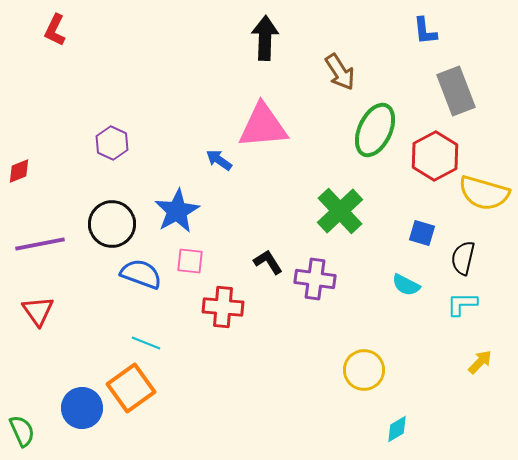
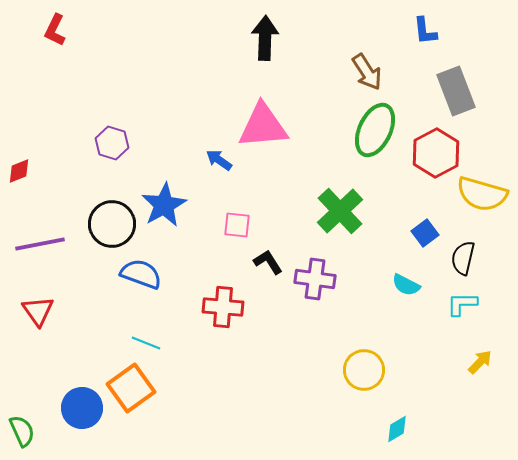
brown arrow: moved 27 px right
purple hexagon: rotated 8 degrees counterclockwise
red hexagon: moved 1 px right, 3 px up
yellow semicircle: moved 2 px left, 1 px down
blue star: moved 13 px left, 6 px up
blue square: moved 3 px right; rotated 36 degrees clockwise
pink square: moved 47 px right, 36 px up
